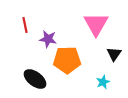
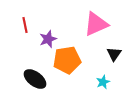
pink triangle: rotated 36 degrees clockwise
purple star: rotated 30 degrees counterclockwise
orange pentagon: rotated 8 degrees counterclockwise
